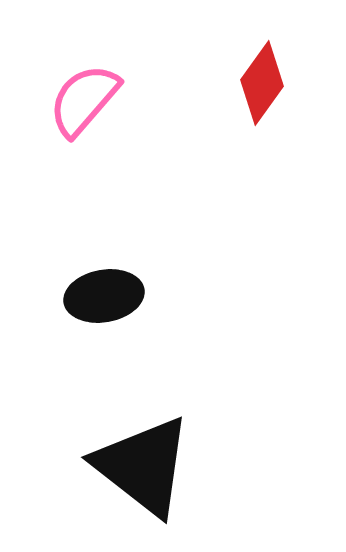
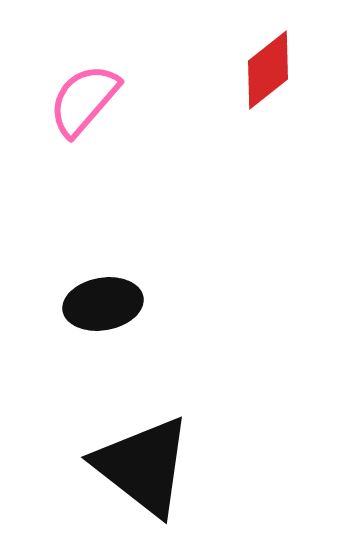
red diamond: moved 6 px right, 13 px up; rotated 16 degrees clockwise
black ellipse: moved 1 px left, 8 px down
